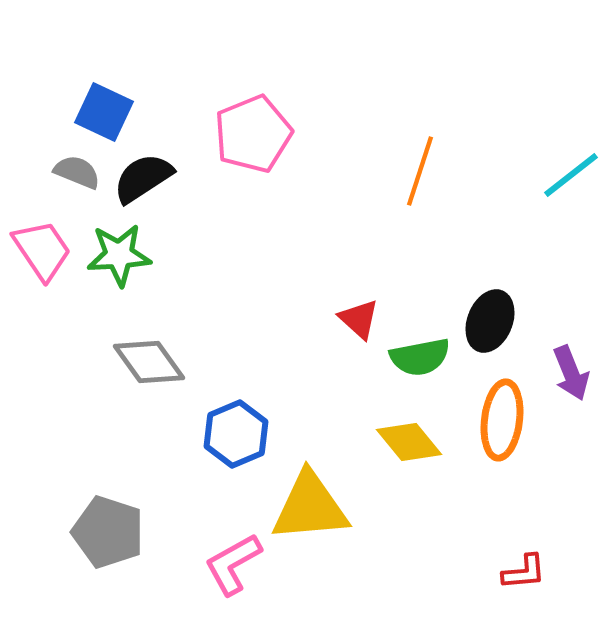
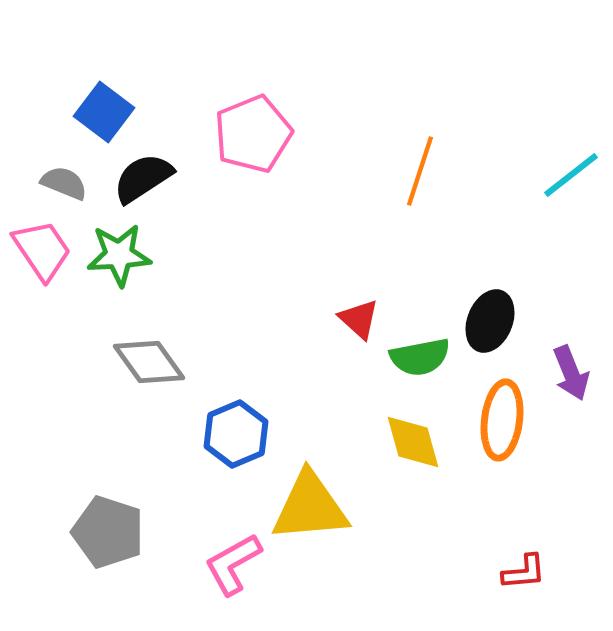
blue square: rotated 12 degrees clockwise
gray semicircle: moved 13 px left, 11 px down
yellow diamond: moved 4 px right; rotated 24 degrees clockwise
